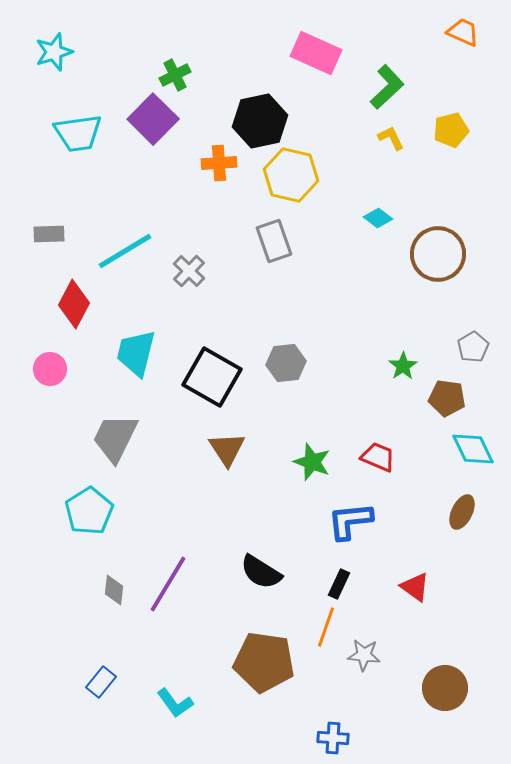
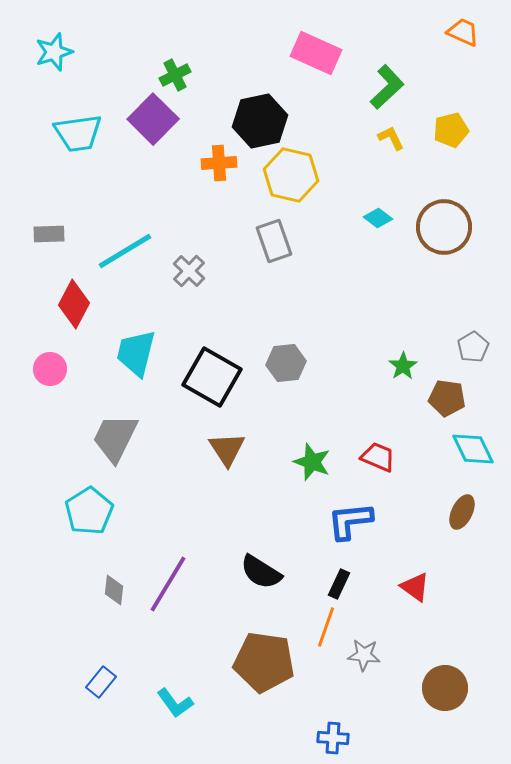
brown circle at (438, 254): moved 6 px right, 27 px up
